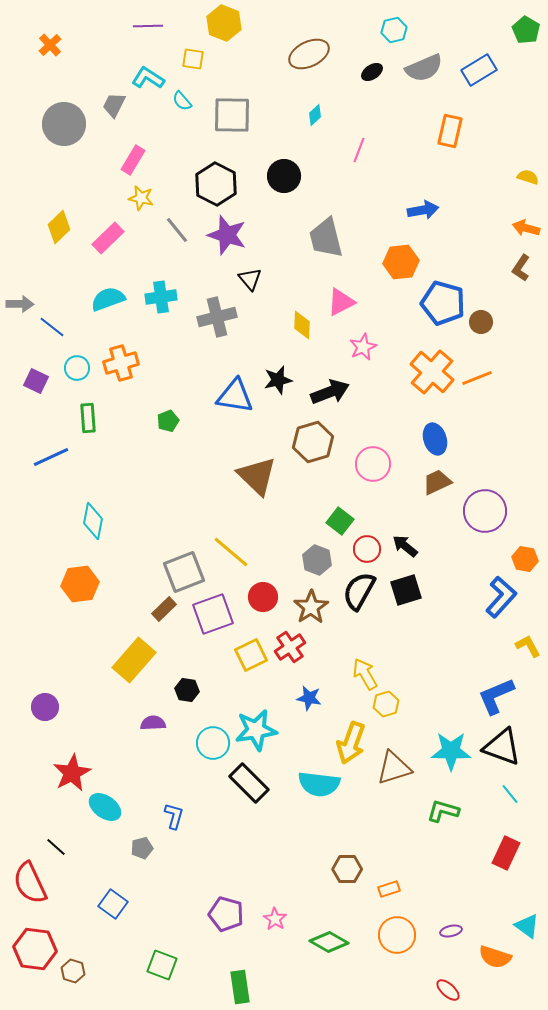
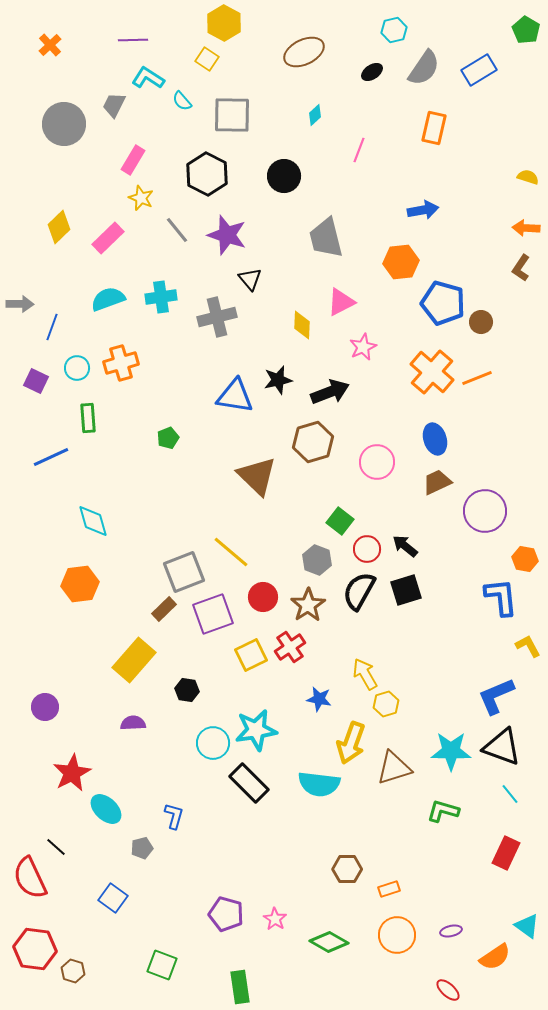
yellow hexagon at (224, 23): rotated 8 degrees clockwise
purple line at (148, 26): moved 15 px left, 14 px down
brown ellipse at (309, 54): moved 5 px left, 2 px up
yellow square at (193, 59): moved 14 px right; rotated 25 degrees clockwise
gray semicircle at (424, 68): rotated 33 degrees counterclockwise
orange rectangle at (450, 131): moved 16 px left, 3 px up
black hexagon at (216, 184): moved 9 px left, 10 px up
yellow star at (141, 198): rotated 10 degrees clockwise
orange arrow at (526, 228): rotated 12 degrees counterclockwise
blue line at (52, 327): rotated 72 degrees clockwise
green pentagon at (168, 421): moved 17 px down
pink circle at (373, 464): moved 4 px right, 2 px up
cyan diamond at (93, 521): rotated 27 degrees counterclockwise
blue L-shape at (501, 597): rotated 48 degrees counterclockwise
brown star at (311, 607): moved 3 px left, 2 px up
blue star at (309, 698): moved 10 px right, 1 px down
purple semicircle at (153, 723): moved 20 px left
cyan ellipse at (105, 807): moved 1 px right, 2 px down; rotated 8 degrees clockwise
red semicircle at (30, 883): moved 5 px up
blue square at (113, 904): moved 6 px up
orange semicircle at (495, 957): rotated 52 degrees counterclockwise
